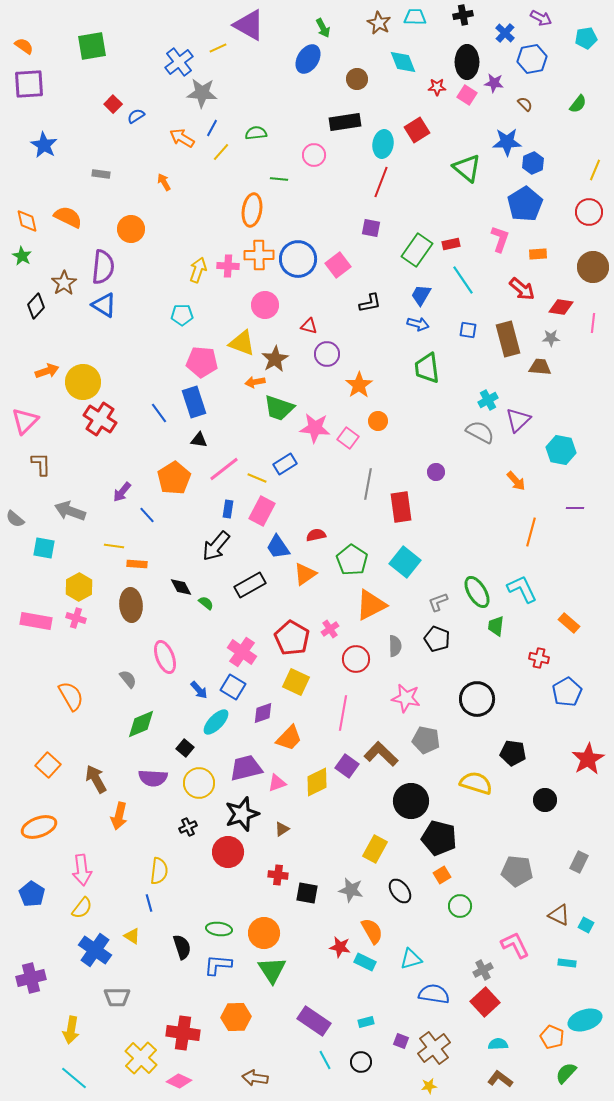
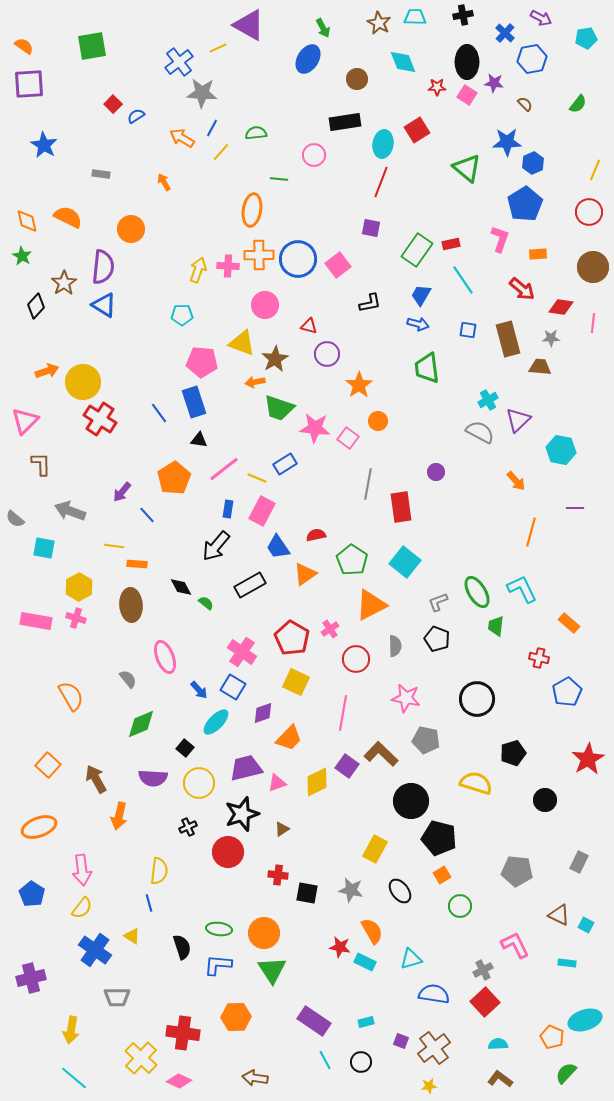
black pentagon at (513, 753): rotated 25 degrees counterclockwise
